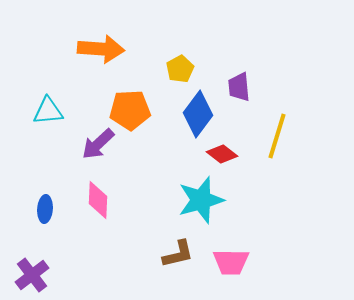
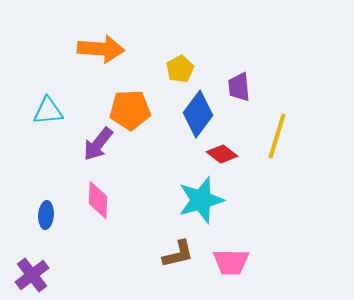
purple arrow: rotated 9 degrees counterclockwise
blue ellipse: moved 1 px right, 6 px down
